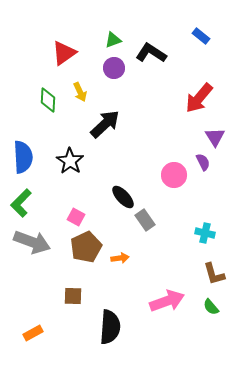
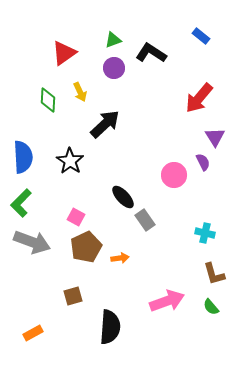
brown square: rotated 18 degrees counterclockwise
